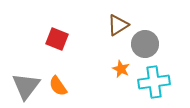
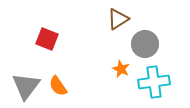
brown triangle: moved 6 px up
red square: moved 10 px left
